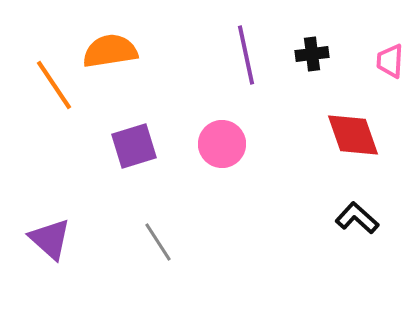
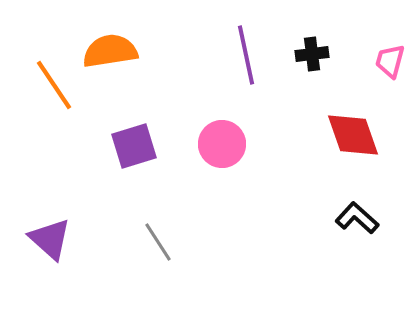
pink trapezoid: rotated 12 degrees clockwise
